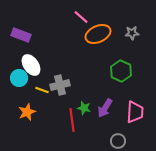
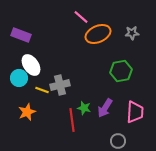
green hexagon: rotated 25 degrees clockwise
